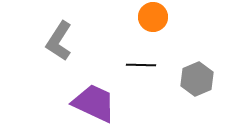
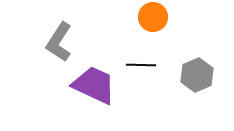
gray L-shape: moved 1 px down
gray hexagon: moved 4 px up
purple trapezoid: moved 18 px up
